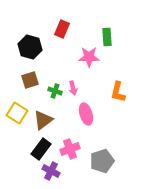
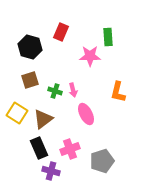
red rectangle: moved 1 px left, 3 px down
green rectangle: moved 1 px right
pink star: moved 1 px right, 1 px up
pink arrow: moved 2 px down
pink ellipse: rotated 10 degrees counterclockwise
brown triangle: moved 1 px up
black rectangle: moved 2 px left, 1 px up; rotated 60 degrees counterclockwise
purple cross: rotated 12 degrees counterclockwise
